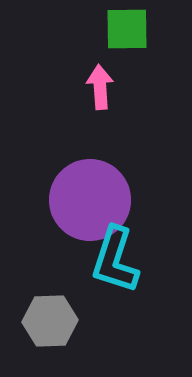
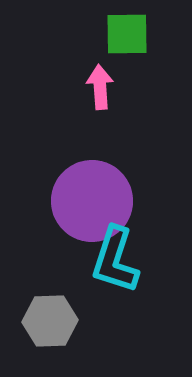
green square: moved 5 px down
purple circle: moved 2 px right, 1 px down
